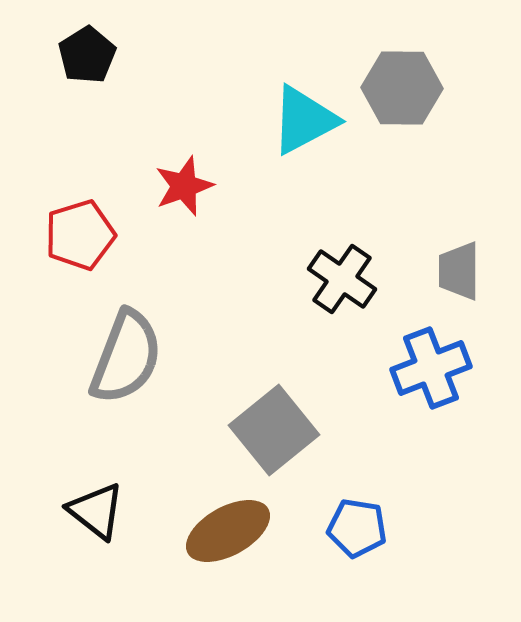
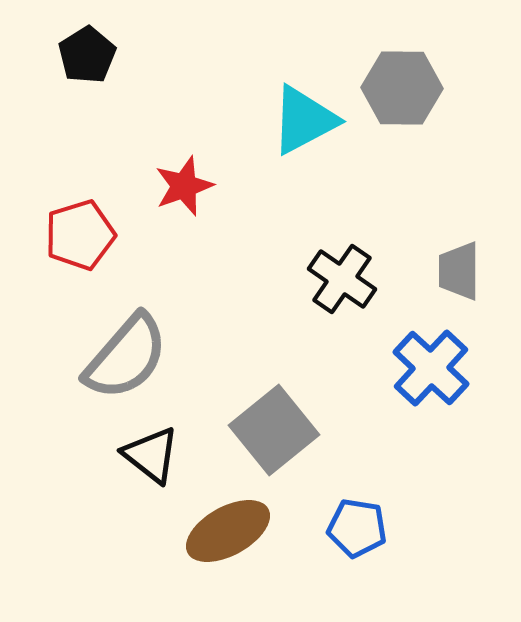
gray semicircle: rotated 20 degrees clockwise
blue cross: rotated 26 degrees counterclockwise
black triangle: moved 55 px right, 56 px up
